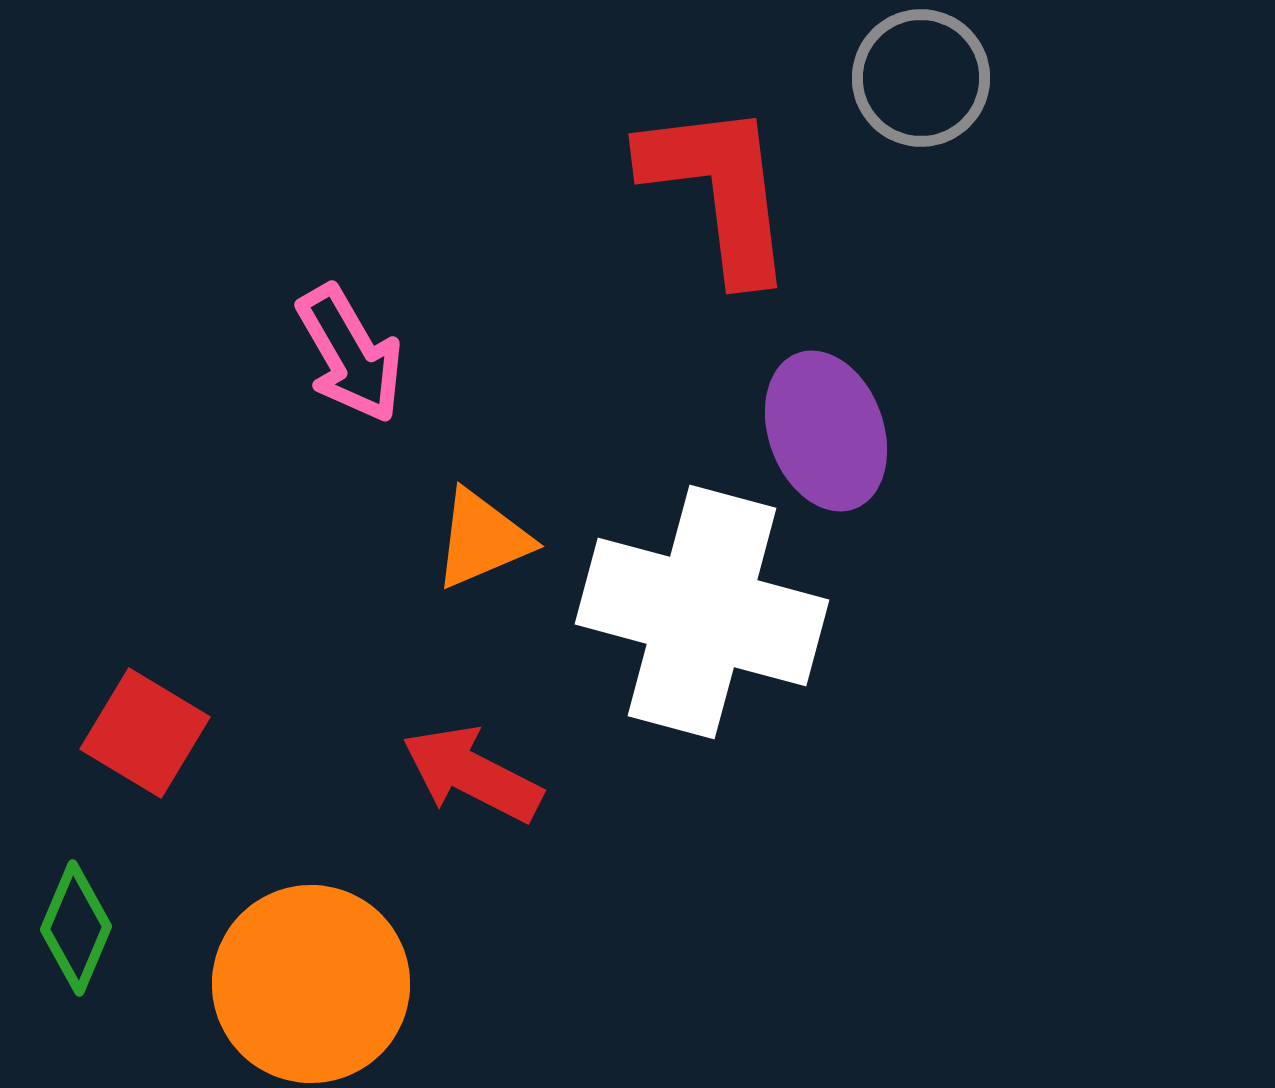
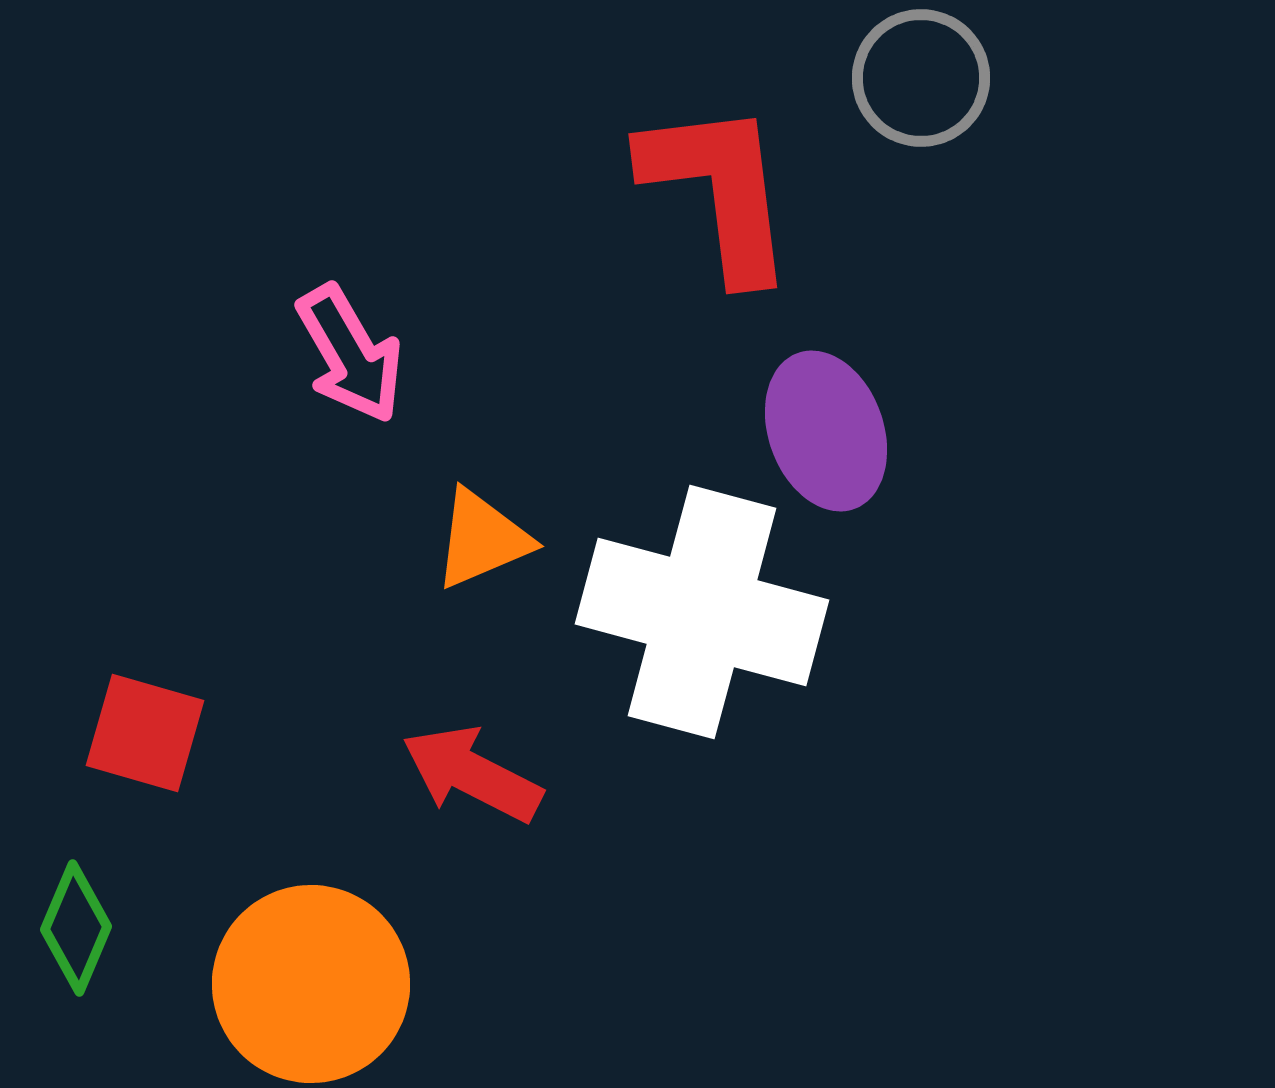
red square: rotated 15 degrees counterclockwise
